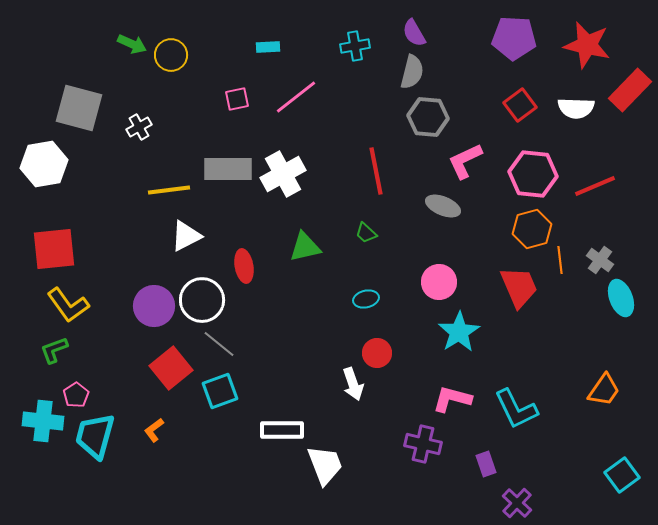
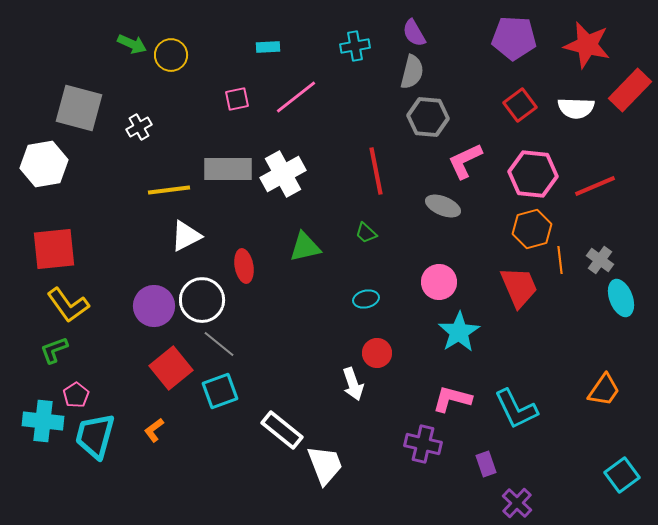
white rectangle at (282, 430): rotated 39 degrees clockwise
